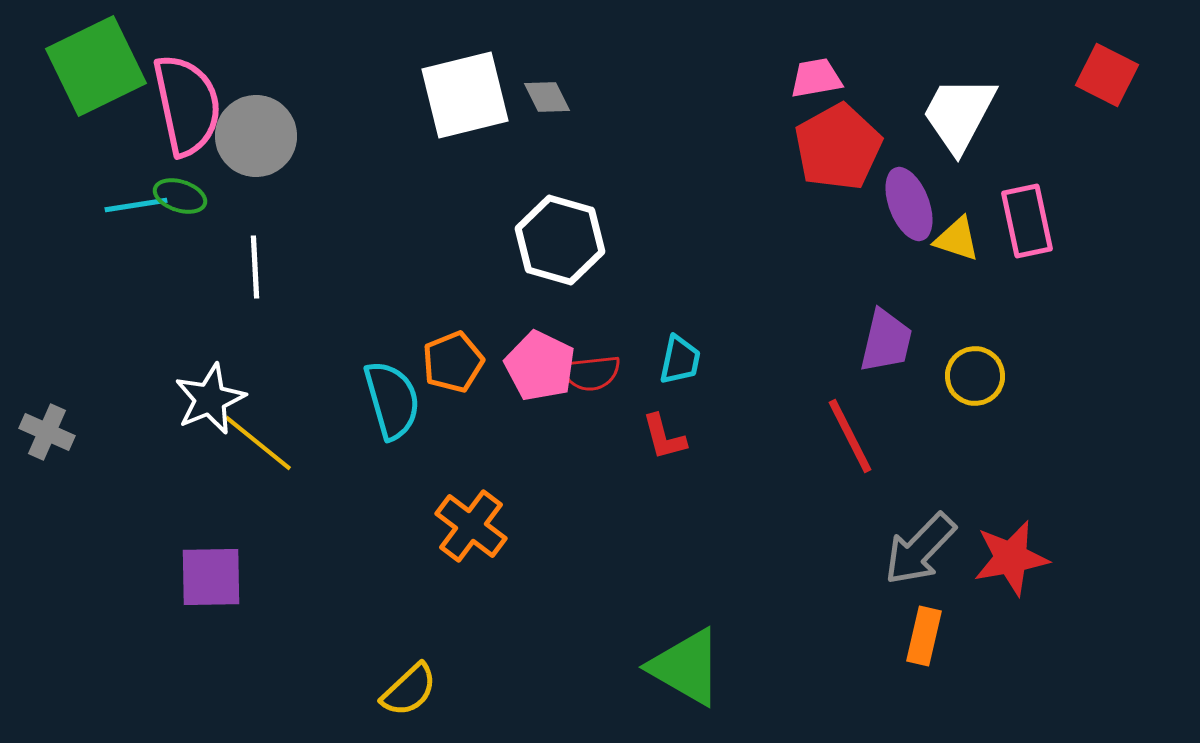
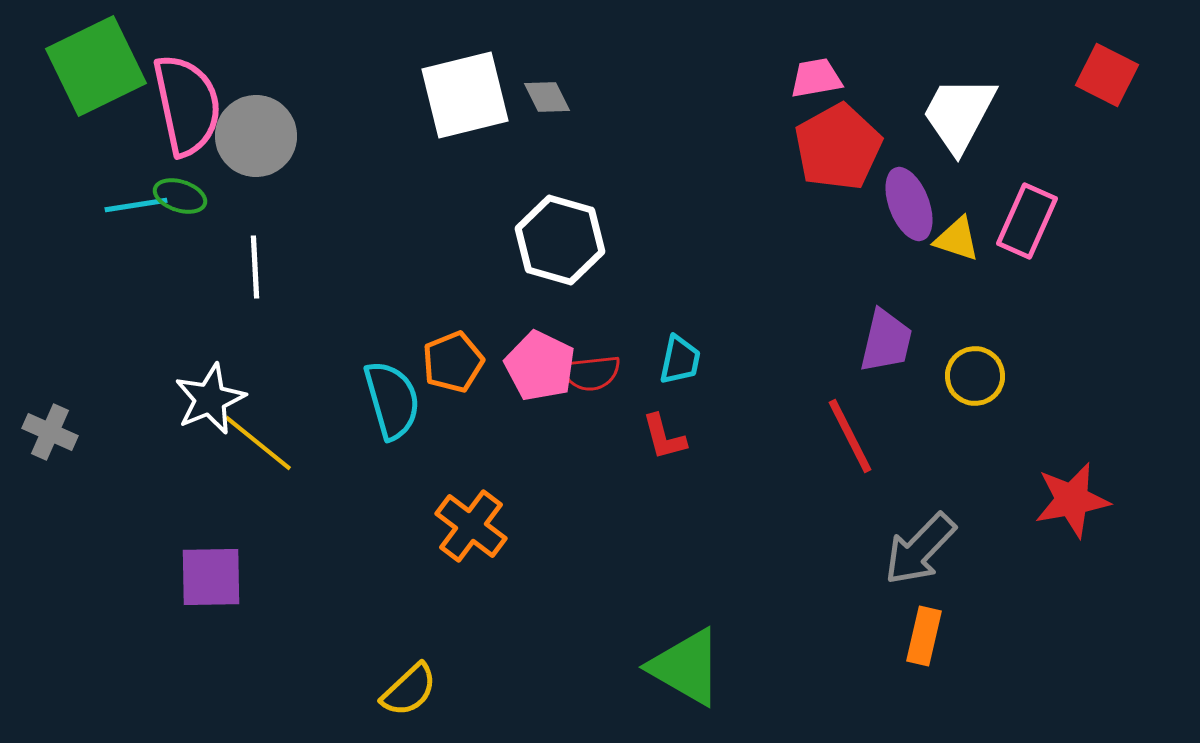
pink rectangle: rotated 36 degrees clockwise
gray cross: moved 3 px right
red star: moved 61 px right, 58 px up
